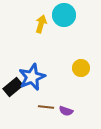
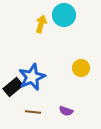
brown line: moved 13 px left, 5 px down
